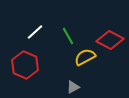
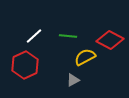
white line: moved 1 px left, 4 px down
green line: rotated 54 degrees counterclockwise
red hexagon: rotated 12 degrees clockwise
gray triangle: moved 7 px up
